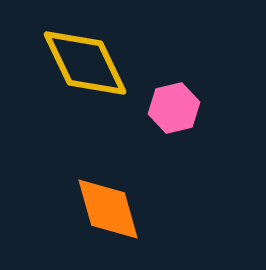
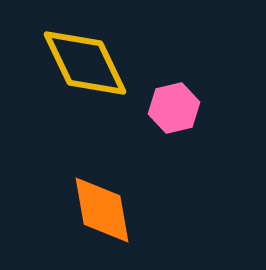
orange diamond: moved 6 px left, 1 px down; rotated 6 degrees clockwise
